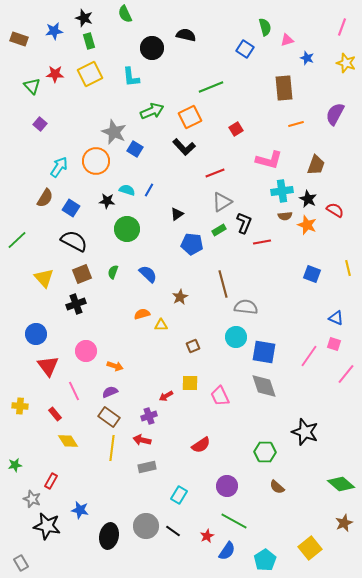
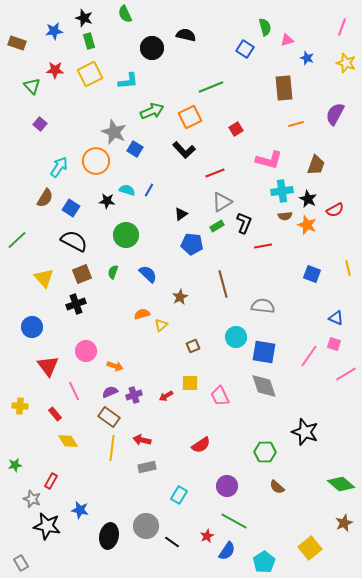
brown rectangle at (19, 39): moved 2 px left, 4 px down
red star at (55, 74): moved 4 px up
cyan L-shape at (131, 77): moved 3 px left, 4 px down; rotated 90 degrees counterclockwise
black L-shape at (184, 147): moved 3 px down
red semicircle at (335, 210): rotated 120 degrees clockwise
black triangle at (177, 214): moved 4 px right
green circle at (127, 229): moved 1 px left, 6 px down
green rectangle at (219, 230): moved 2 px left, 4 px up
red line at (262, 242): moved 1 px right, 4 px down
gray semicircle at (246, 307): moved 17 px right, 1 px up
yellow triangle at (161, 325): rotated 40 degrees counterclockwise
blue circle at (36, 334): moved 4 px left, 7 px up
pink line at (346, 374): rotated 20 degrees clockwise
purple cross at (149, 416): moved 15 px left, 21 px up
black line at (173, 531): moved 1 px left, 11 px down
cyan pentagon at (265, 560): moved 1 px left, 2 px down
